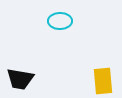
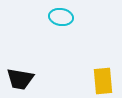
cyan ellipse: moved 1 px right, 4 px up; rotated 10 degrees clockwise
